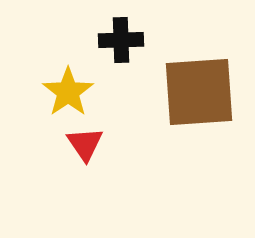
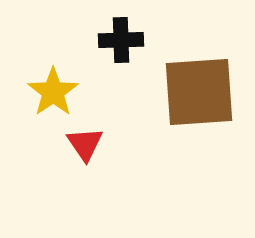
yellow star: moved 15 px left
